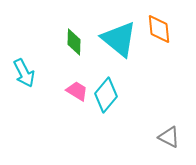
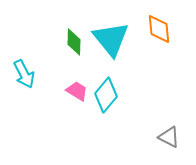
cyan triangle: moved 8 px left; rotated 12 degrees clockwise
cyan arrow: moved 1 px down
